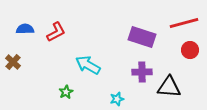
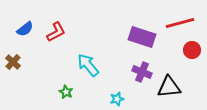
red line: moved 4 px left
blue semicircle: rotated 144 degrees clockwise
red circle: moved 2 px right
cyan arrow: rotated 20 degrees clockwise
purple cross: rotated 24 degrees clockwise
black triangle: rotated 10 degrees counterclockwise
green star: rotated 16 degrees counterclockwise
